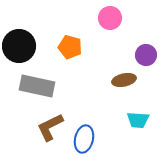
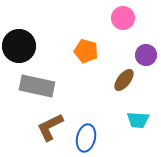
pink circle: moved 13 px right
orange pentagon: moved 16 px right, 4 px down
brown ellipse: rotated 40 degrees counterclockwise
blue ellipse: moved 2 px right, 1 px up
